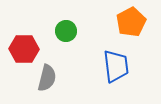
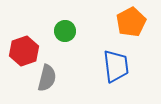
green circle: moved 1 px left
red hexagon: moved 2 px down; rotated 20 degrees counterclockwise
